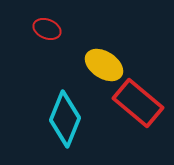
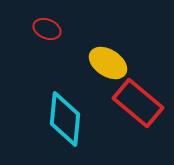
yellow ellipse: moved 4 px right, 2 px up
cyan diamond: rotated 16 degrees counterclockwise
